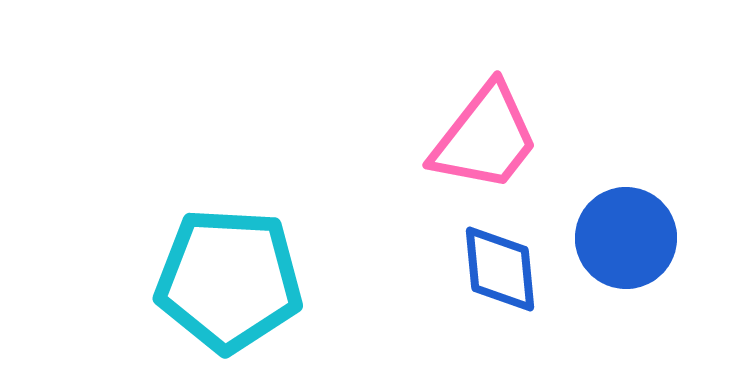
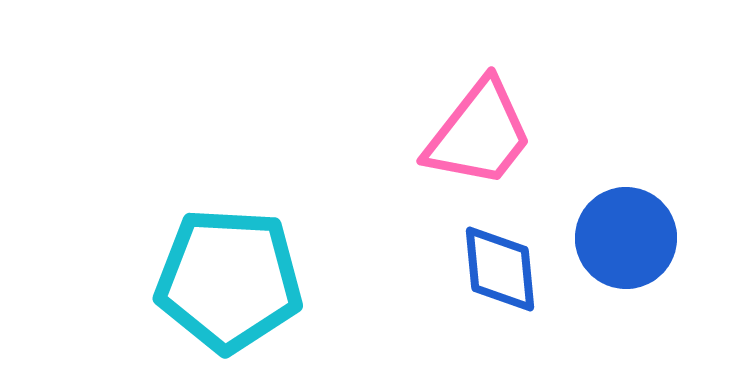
pink trapezoid: moved 6 px left, 4 px up
